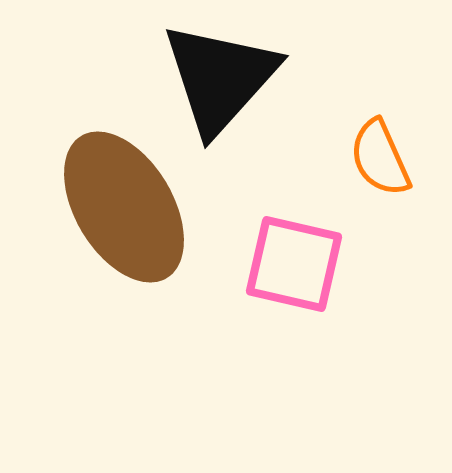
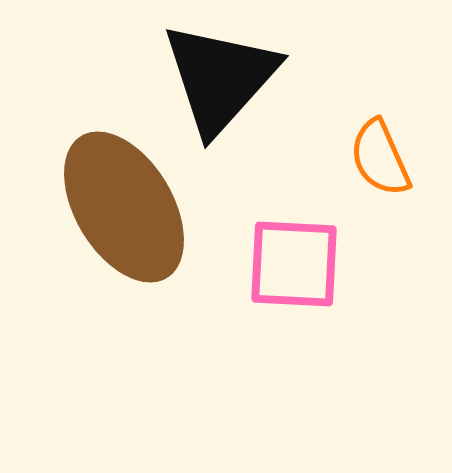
pink square: rotated 10 degrees counterclockwise
